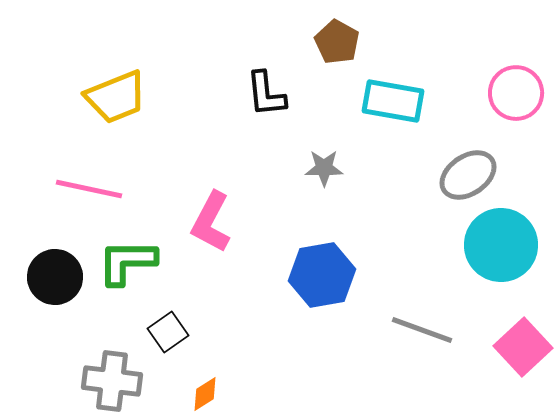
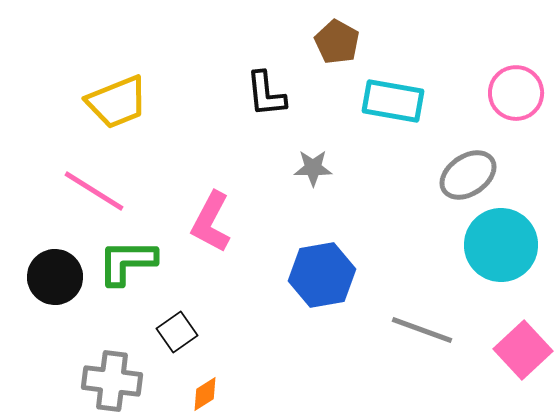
yellow trapezoid: moved 1 px right, 5 px down
gray star: moved 11 px left
pink line: moved 5 px right, 2 px down; rotated 20 degrees clockwise
black square: moved 9 px right
pink square: moved 3 px down
